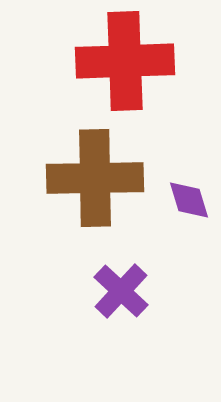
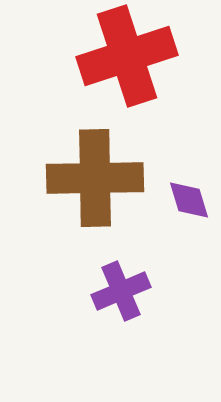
red cross: moved 2 px right, 5 px up; rotated 16 degrees counterclockwise
purple cross: rotated 24 degrees clockwise
